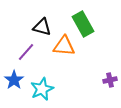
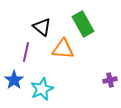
black triangle: rotated 24 degrees clockwise
orange triangle: moved 1 px left, 3 px down
purple line: rotated 30 degrees counterclockwise
